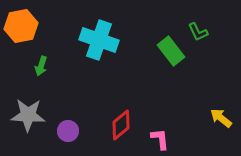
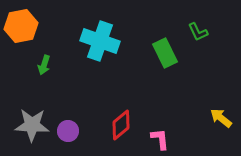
cyan cross: moved 1 px right, 1 px down
green rectangle: moved 6 px left, 2 px down; rotated 12 degrees clockwise
green arrow: moved 3 px right, 1 px up
gray star: moved 4 px right, 10 px down
